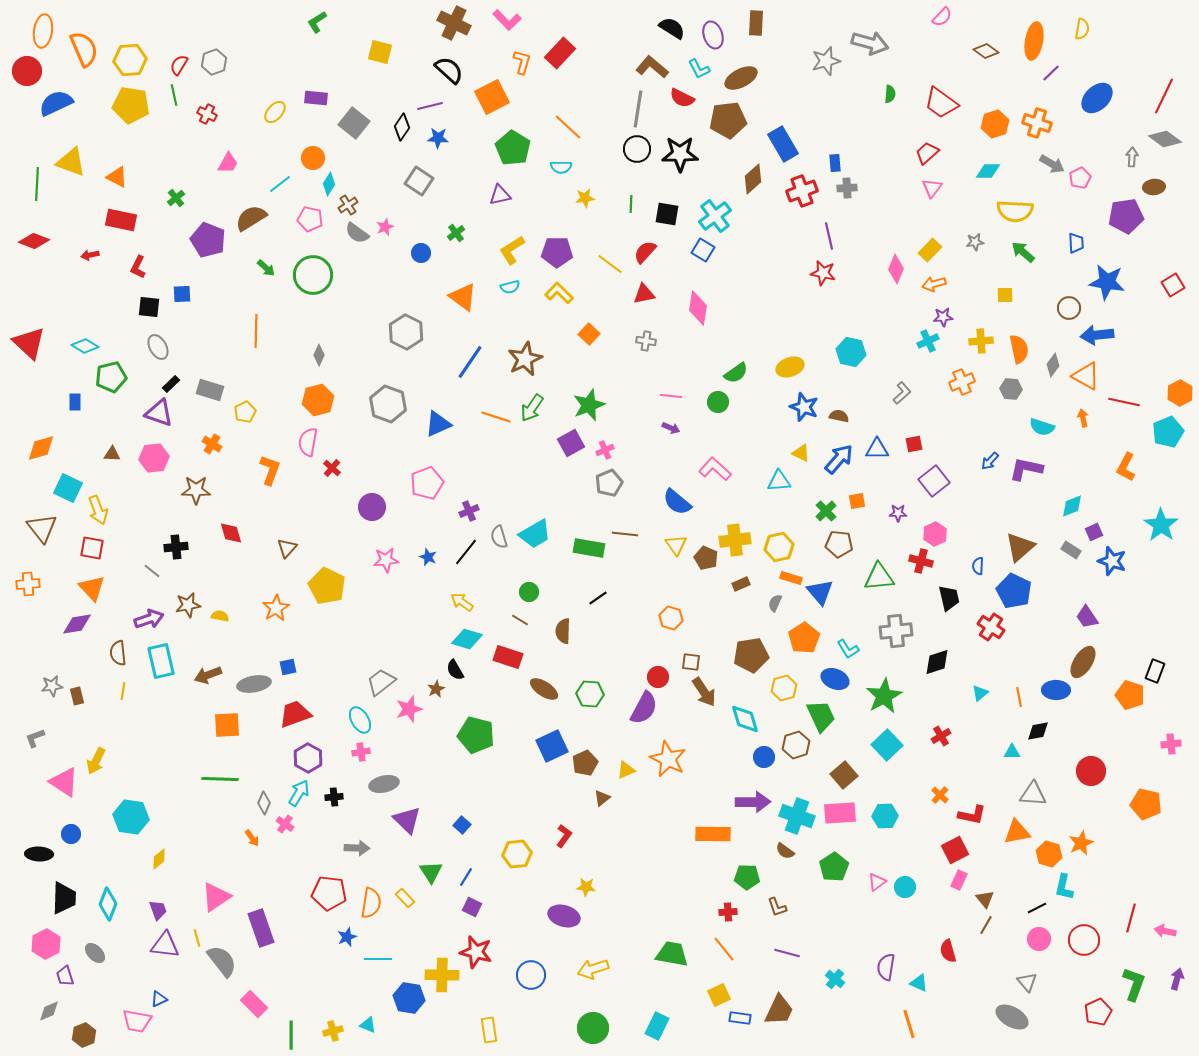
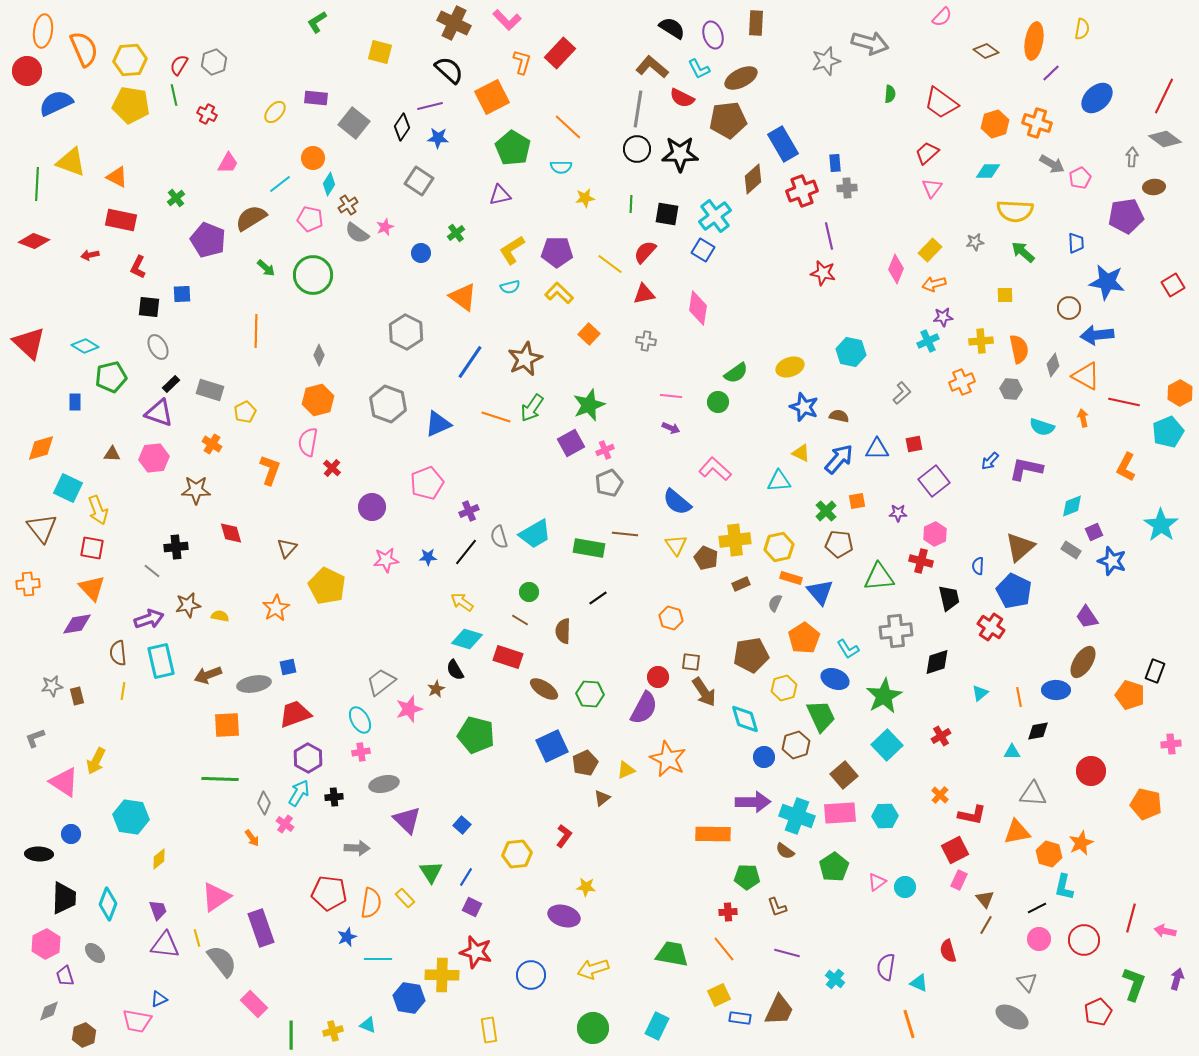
blue star at (428, 557): rotated 24 degrees counterclockwise
